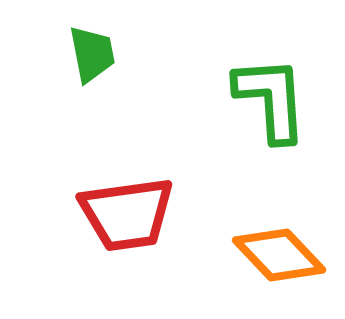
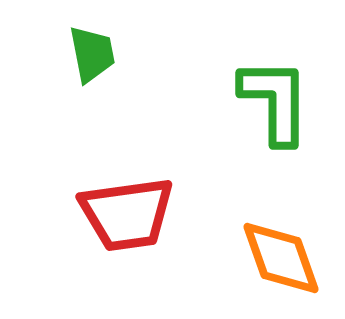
green L-shape: moved 4 px right, 2 px down; rotated 4 degrees clockwise
orange diamond: moved 2 px right, 3 px down; rotated 24 degrees clockwise
